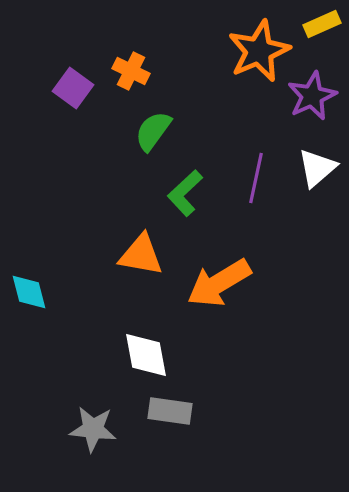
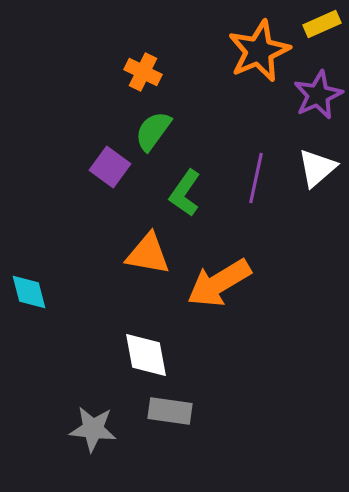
orange cross: moved 12 px right, 1 px down
purple square: moved 37 px right, 79 px down
purple star: moved 6 px right, 1 px up
green L-shape: rotated 12 degrees counterclockwise
orange triangle: moved 7 px right, 1 px up
